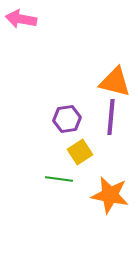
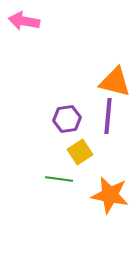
pink arrow: moved 3 px right, 2 px down
purple line: moved 3 px left, 1 px up
